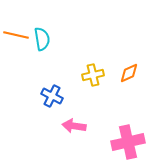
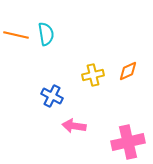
cyan semicircle: moved 4 px right, 5 px up
orange diamond: moved 1 px left, 2 px up
